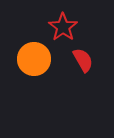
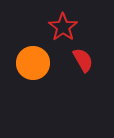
orange circle: moved 1 px left, 4 px down
